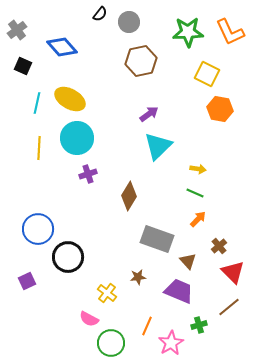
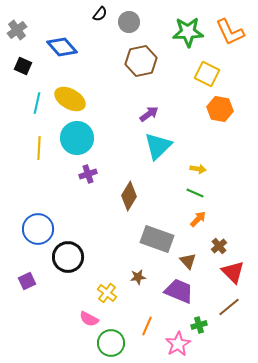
pink star: moved 7 px right, 1 px down
